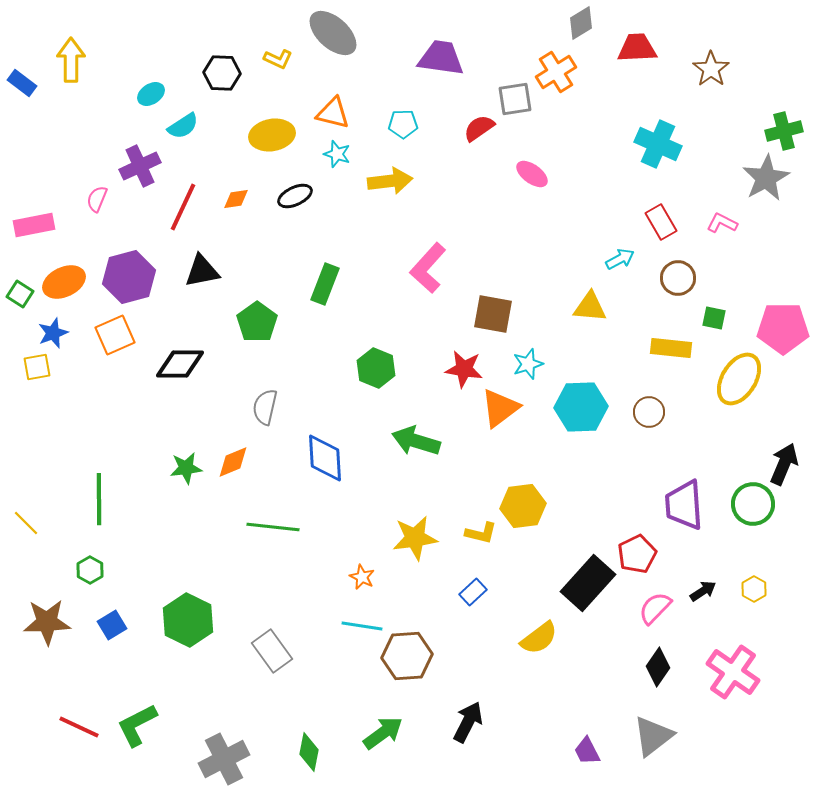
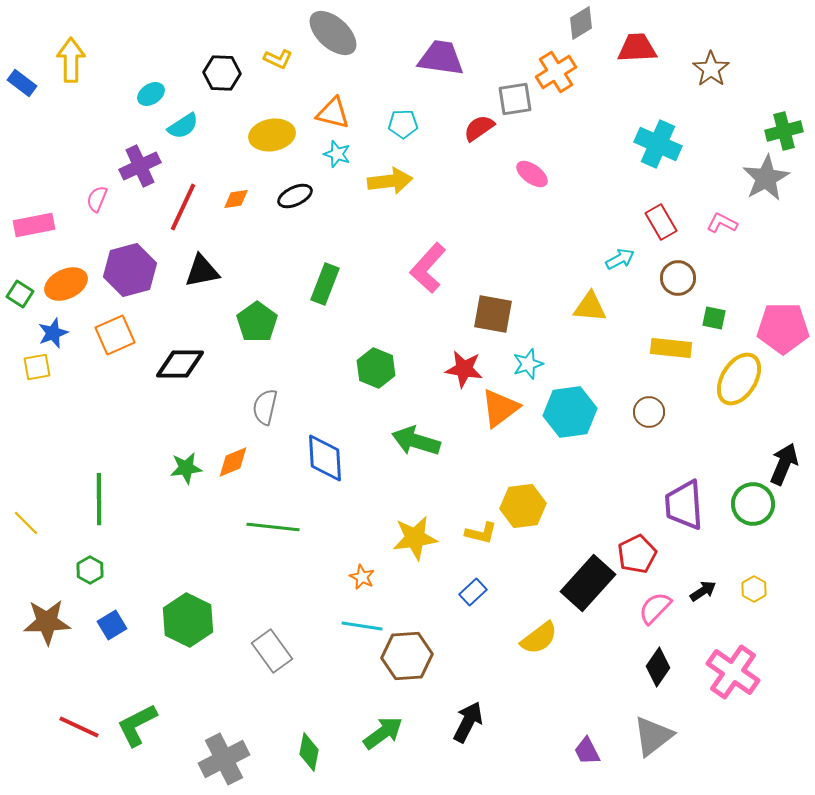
purple hexagon at (129, 277): moved 1 px right, 7 px up
orange ellipse at (64, 282): moved 2 px right, 2 px down
cyan hexagon at (581, 407): moved 11 px left, 5 px down; rotated 6 degrees counterclockwise
